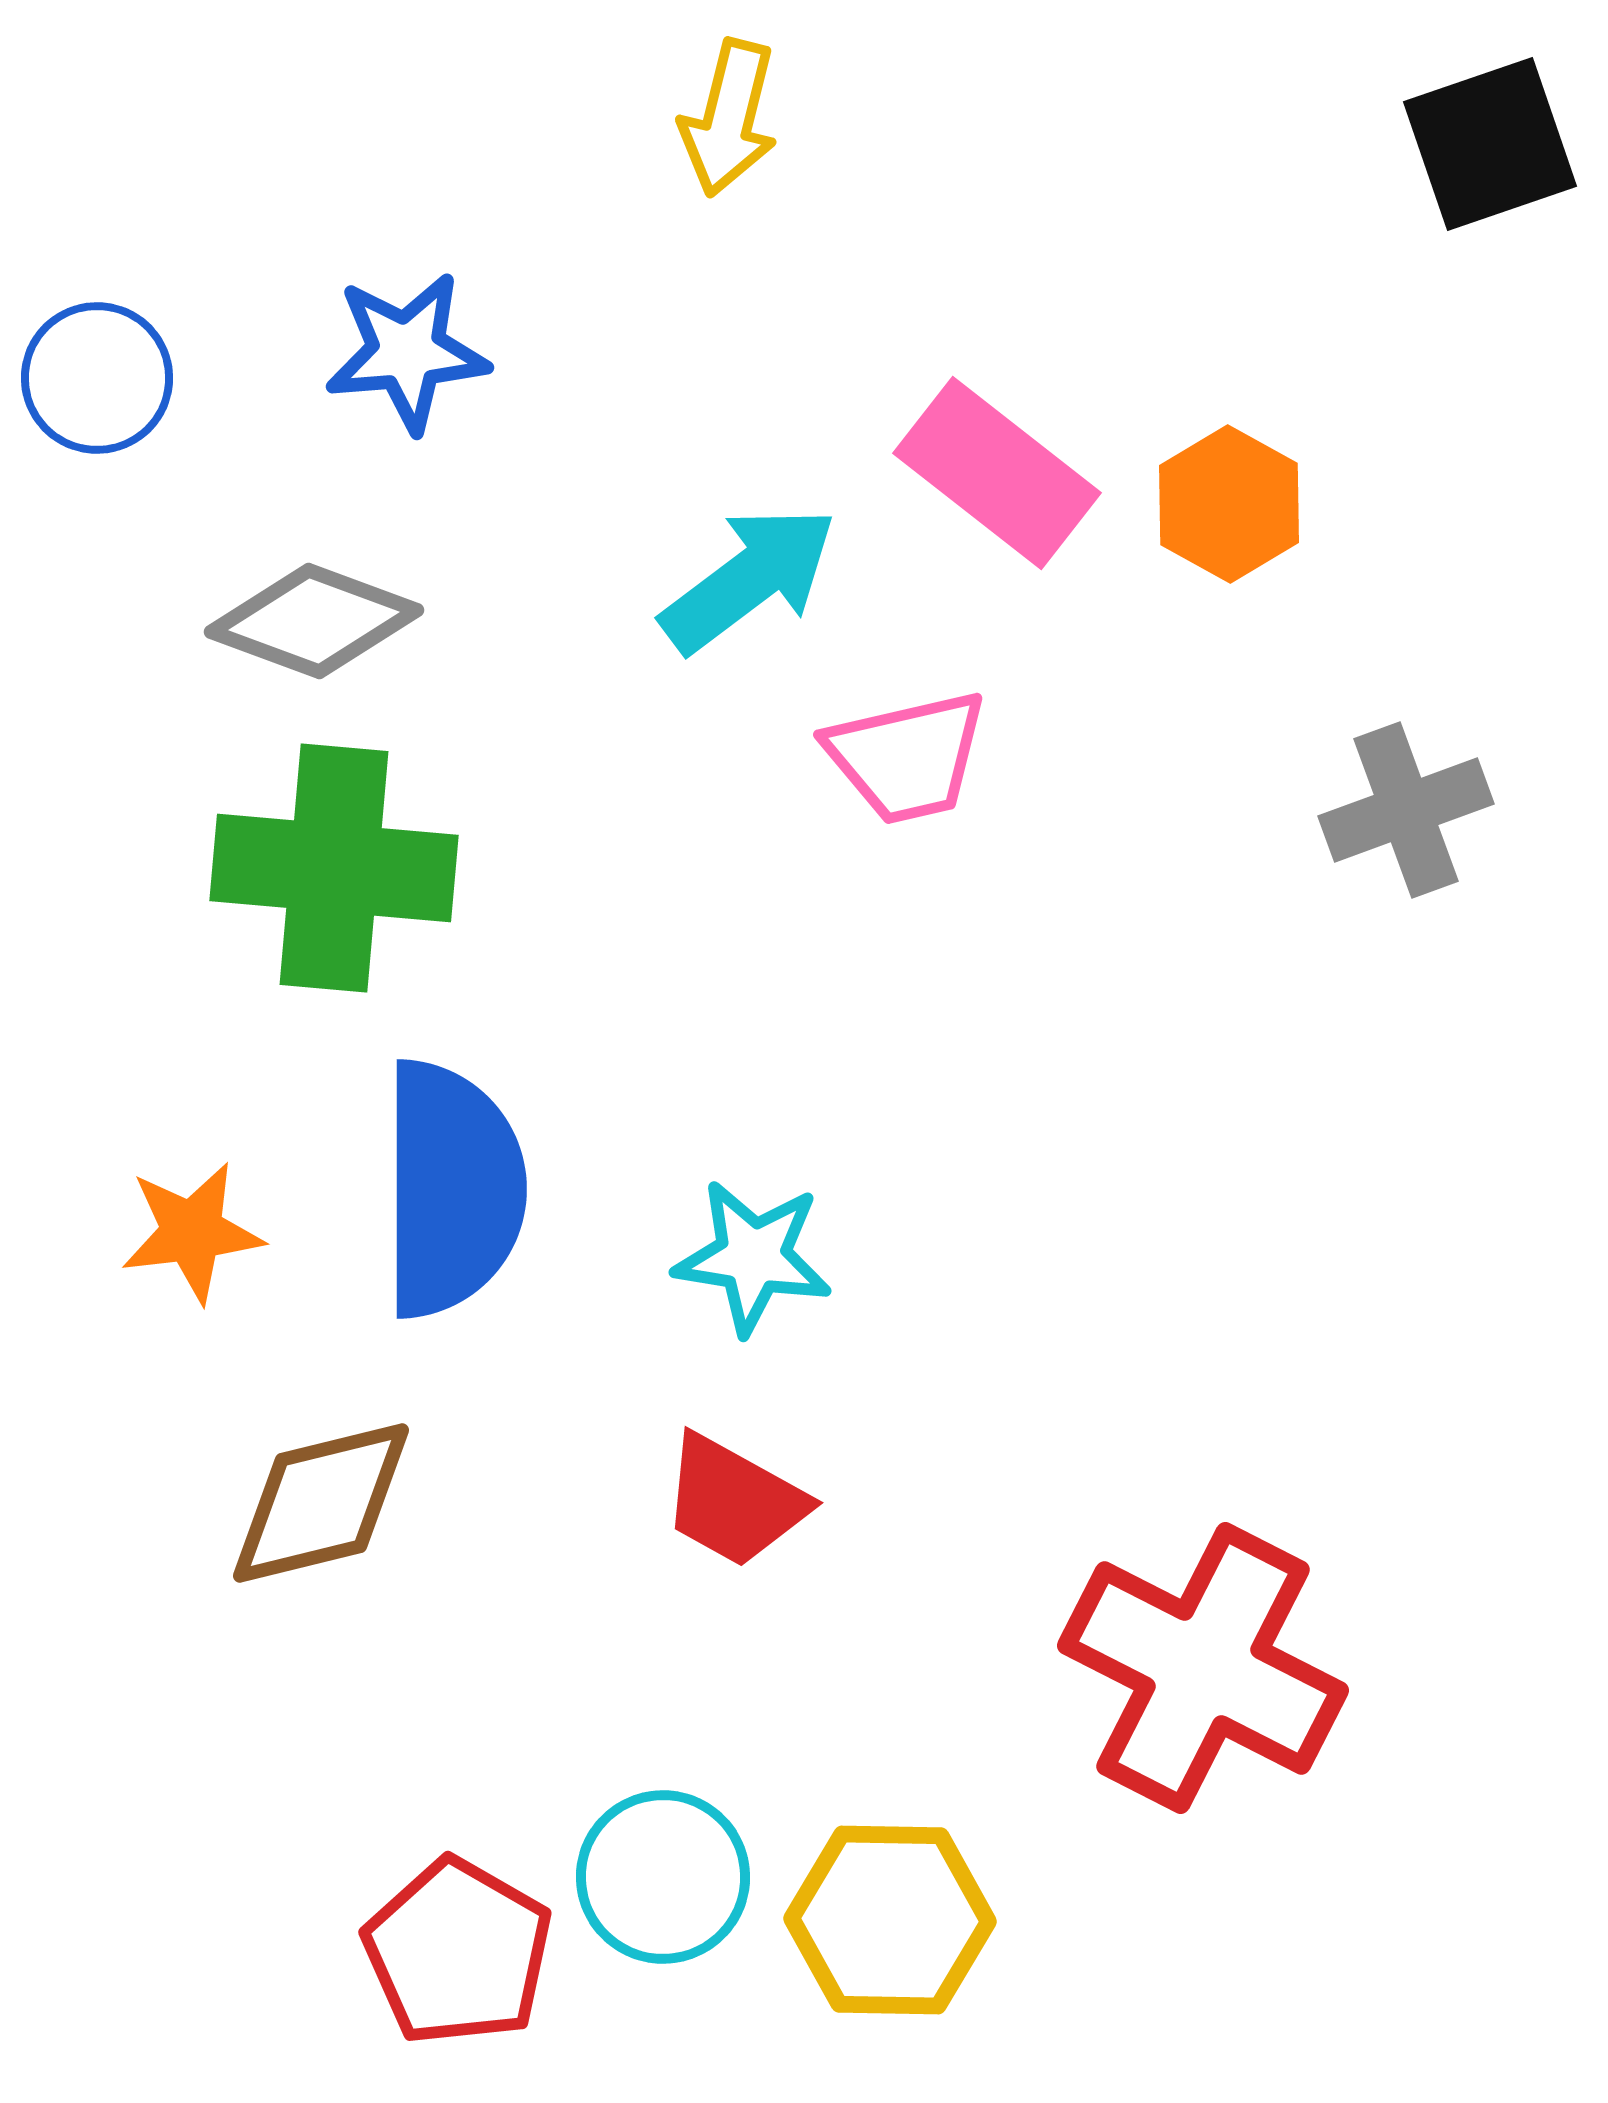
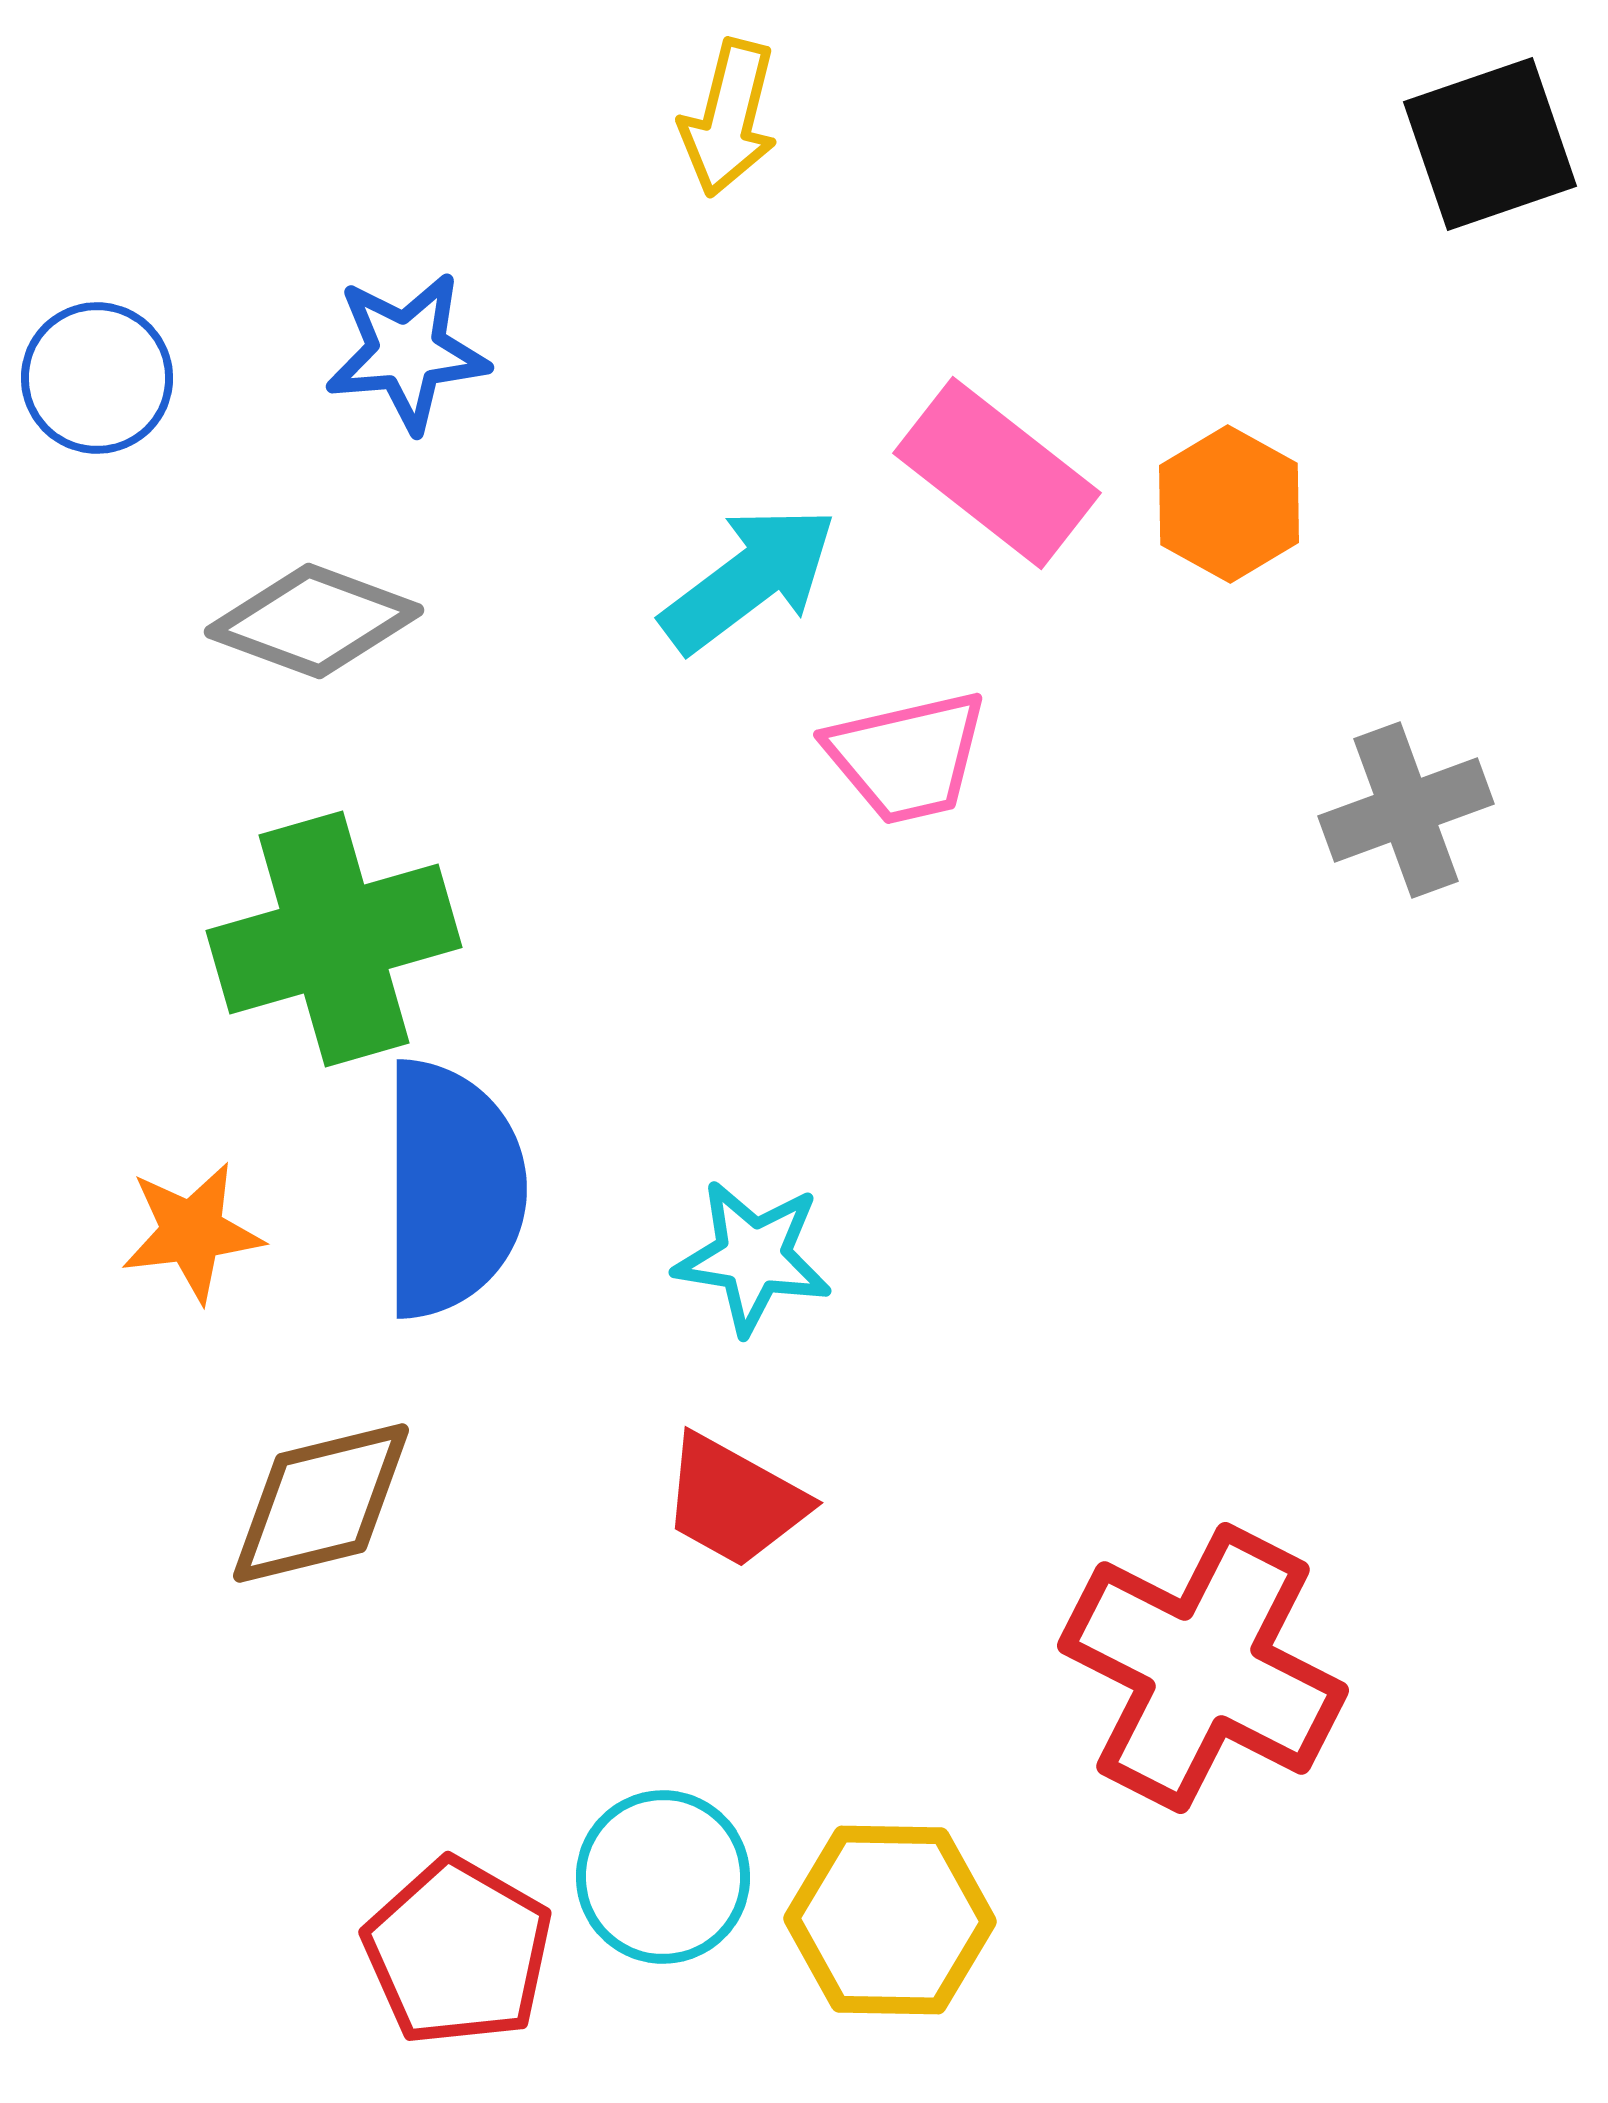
green cross: moved 71 px down; rotated 21 degrees counterclockwise
